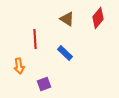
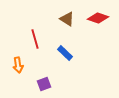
red diamond: rotated 70 degrees clockwise
red line: rotated 12 degrees counterclockwise
orange arrow: moved 1 px left, 1 px up
